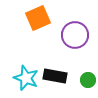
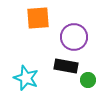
orange square: rotated 20 degrees clockwise
purple circle: moved 1 px left, 2 px down
black rectangle: moved 11 px right, 10 px up
